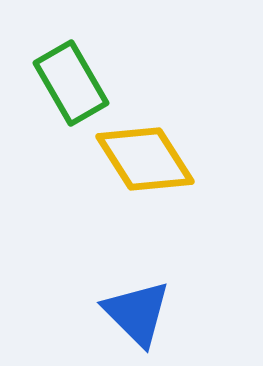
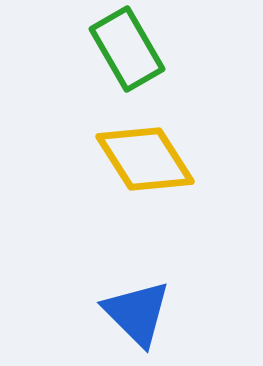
green rectangle: moved 56 px right, 34 px up
